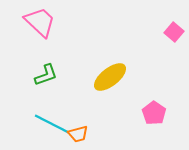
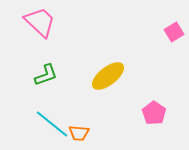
pink square: rotated 18 degrees clockwise
yellow ellipse: moved 2 px left, 1 px up
cyan line: rotated 12 degrees clockwise
orange trapezoid: moved 1 px right, 1 px up; rotated 20 degrees clockwise
